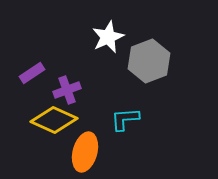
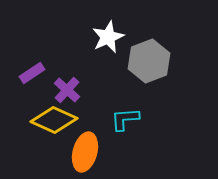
purple cross: rotated 28 degrees counterclockwise
